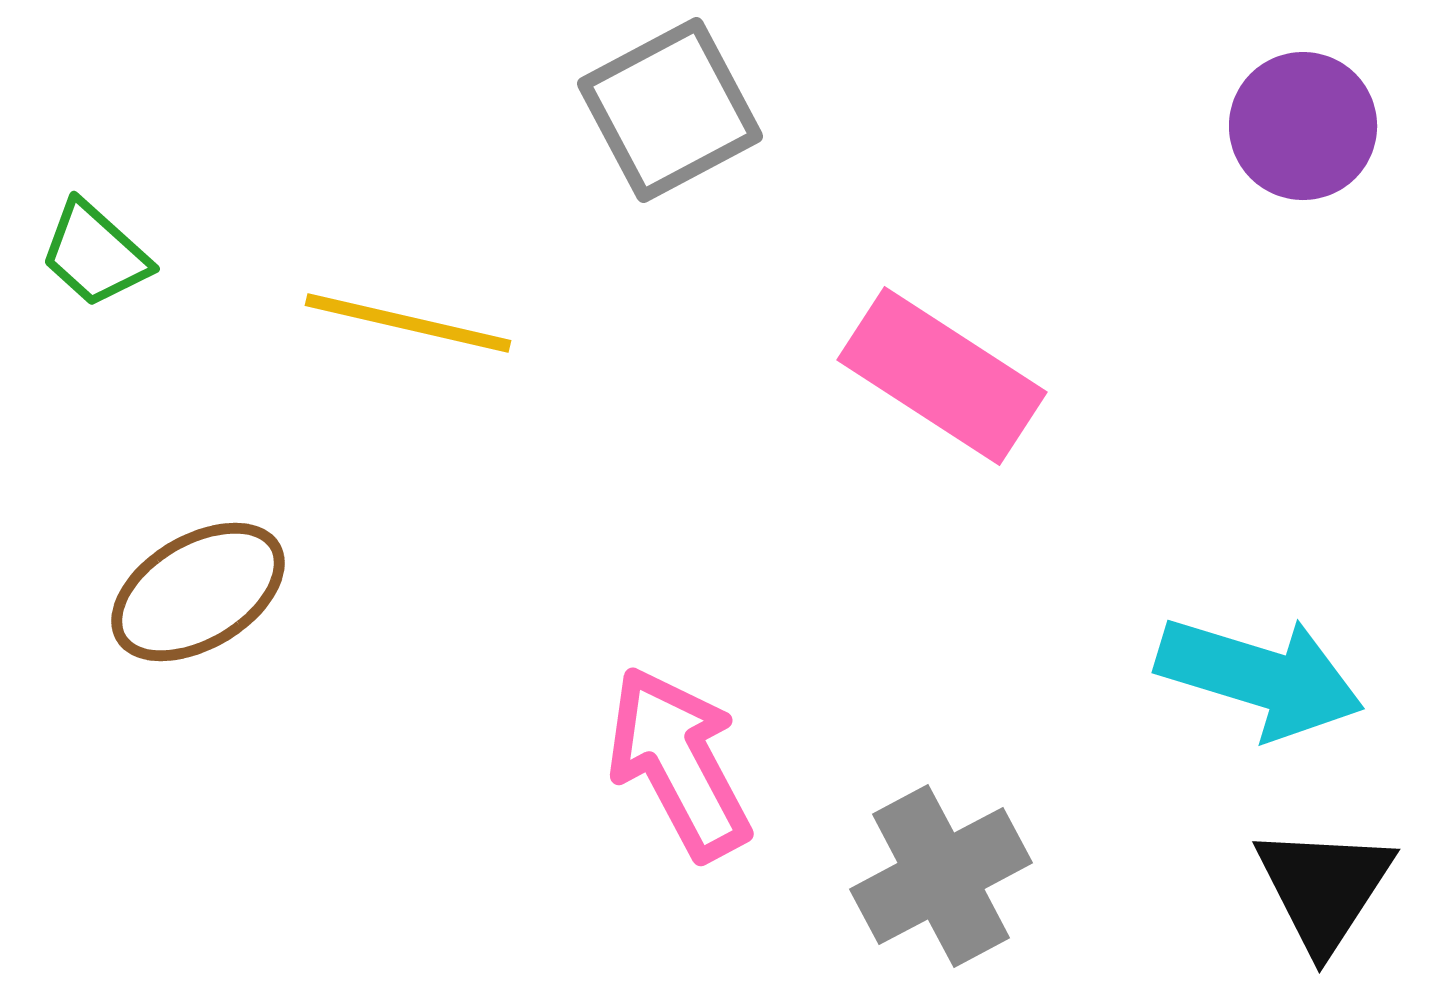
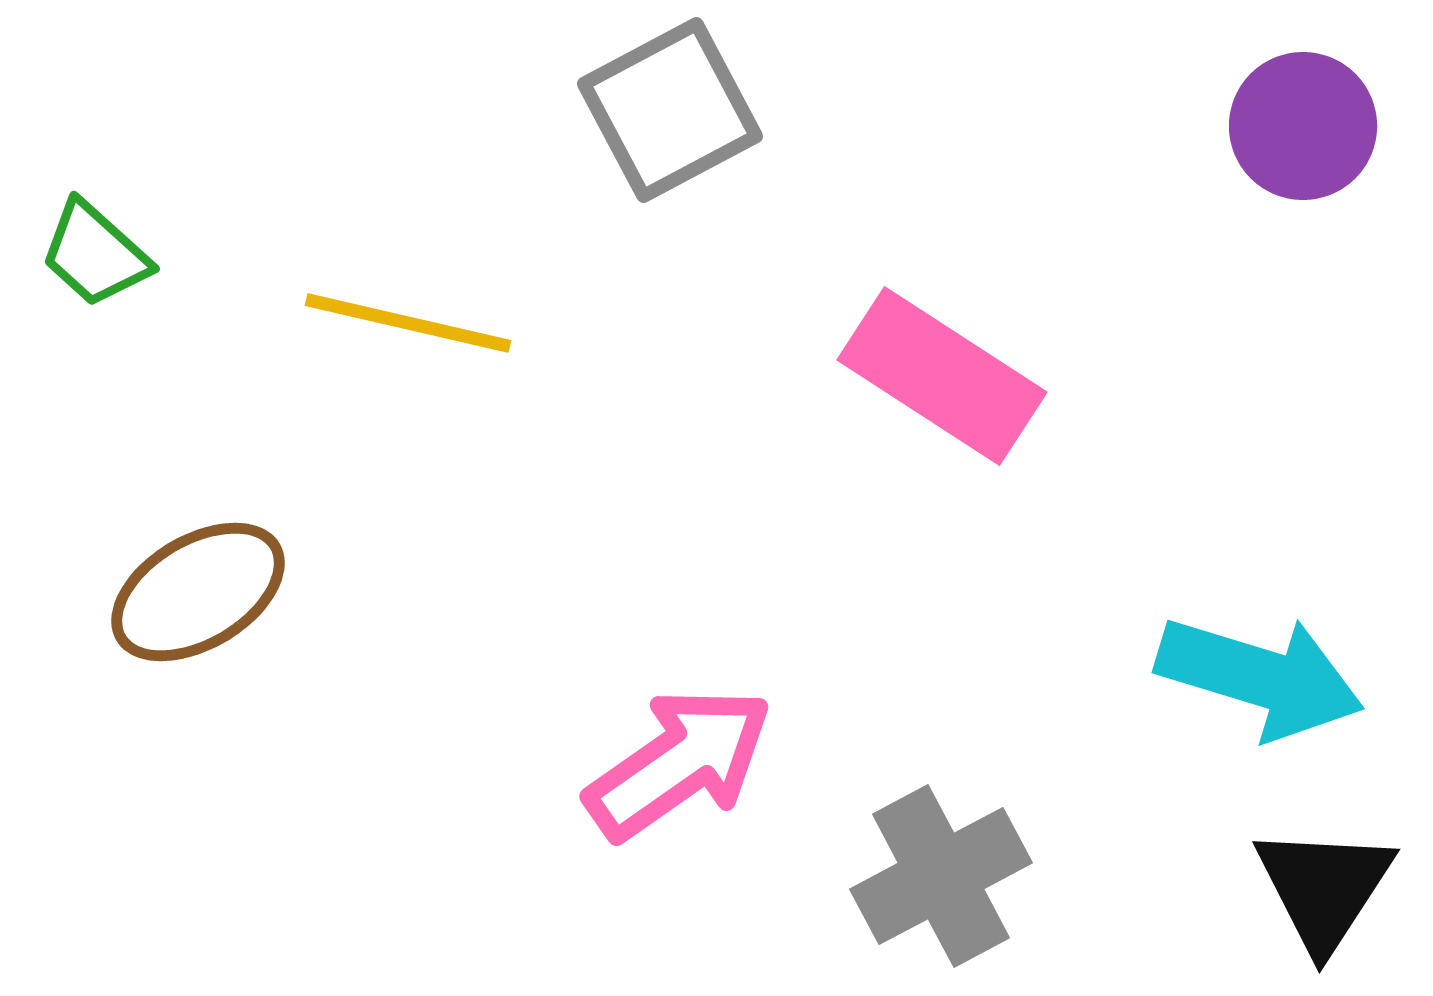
pink arrow: rotated 83 degrees clockwise
